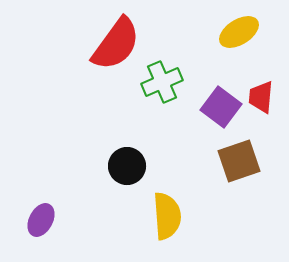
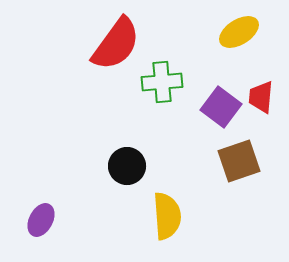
green cross: rotated 18 degrees clockwise
